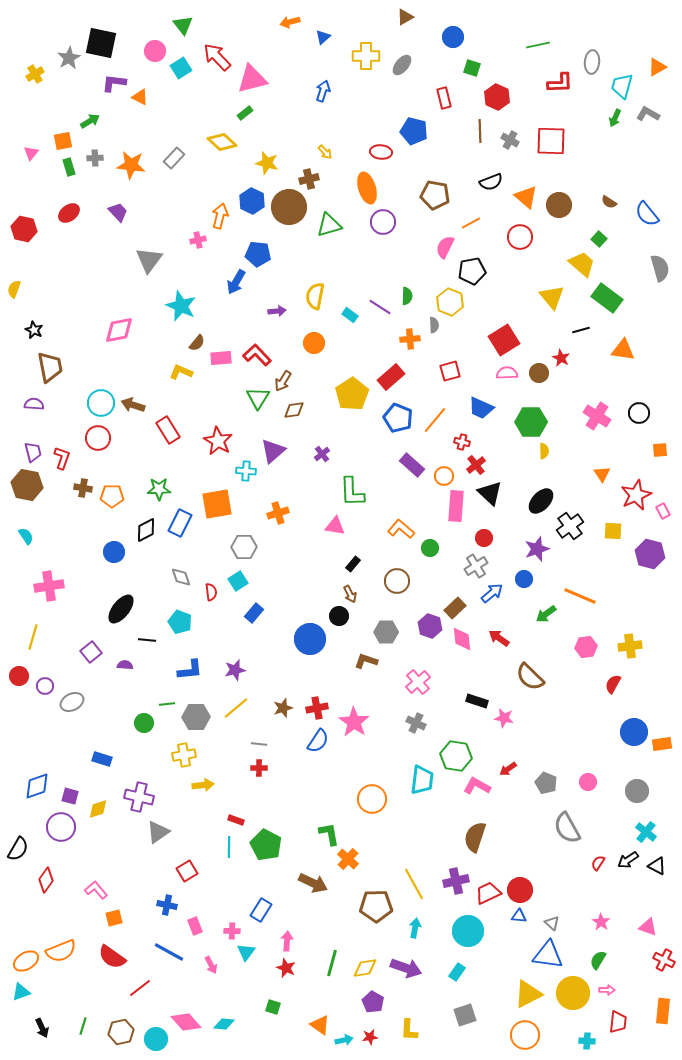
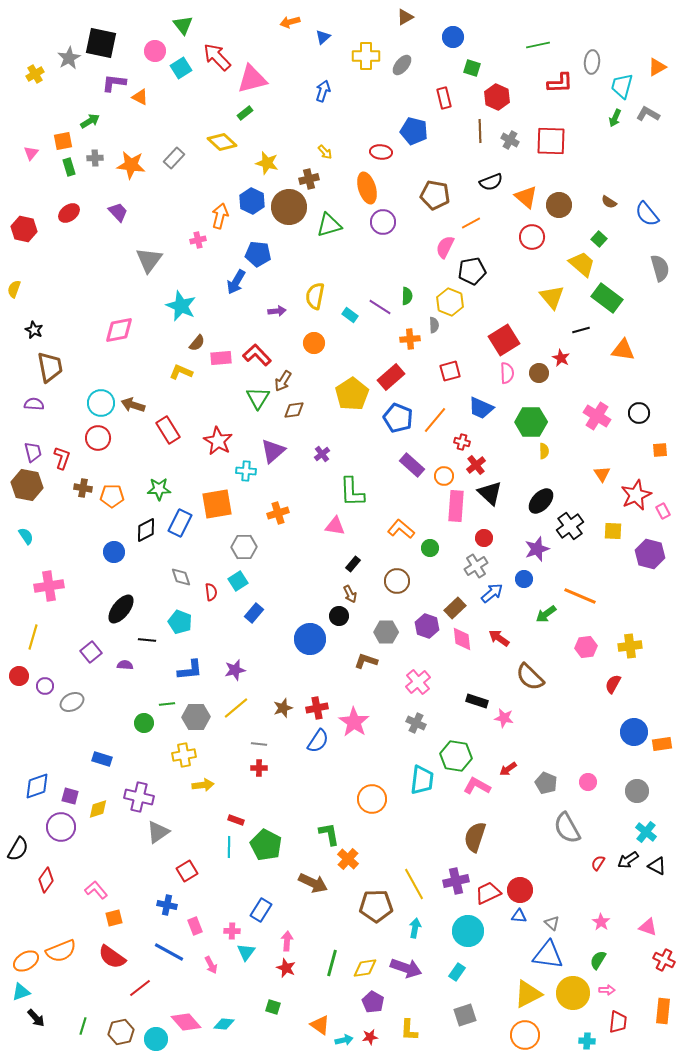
red circle at (520, 237): moved 12 px right
pink semicircle at (507, 373): rotated 90 degrees clockwise
purple hexagon at (430, 626): moved 3 px left
black arrow at (42, 1028): moved 6 px left, 10 px up; rotated 18 degrees counterclockwise
